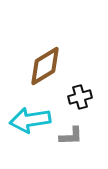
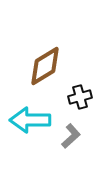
cyan arrow: rotated 9 degrees clockwise
gray L-shape: rotated 40 degrees counterclockwise
